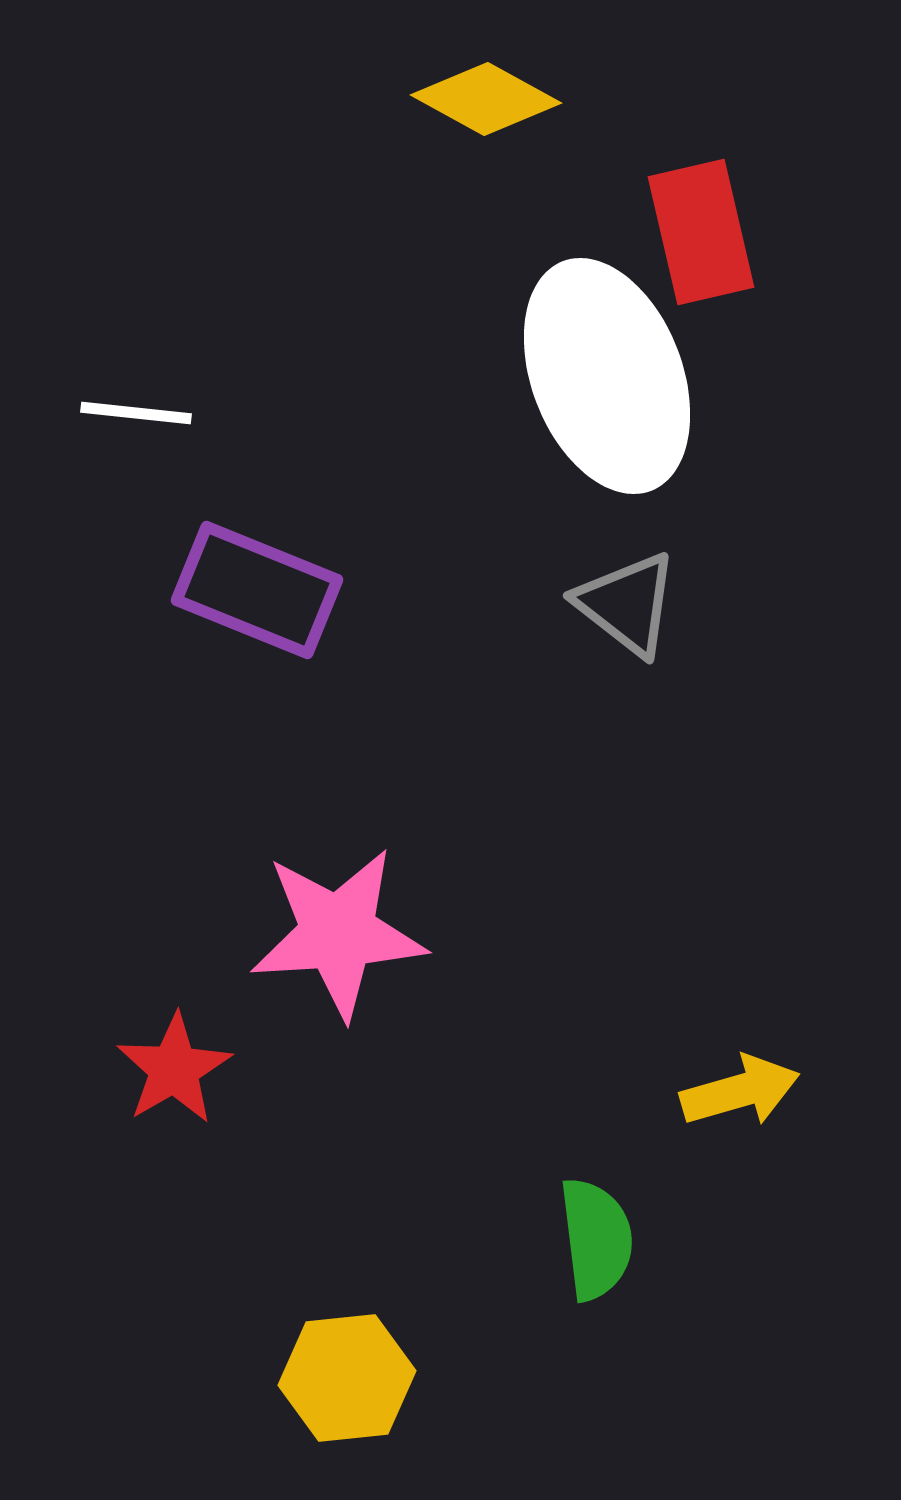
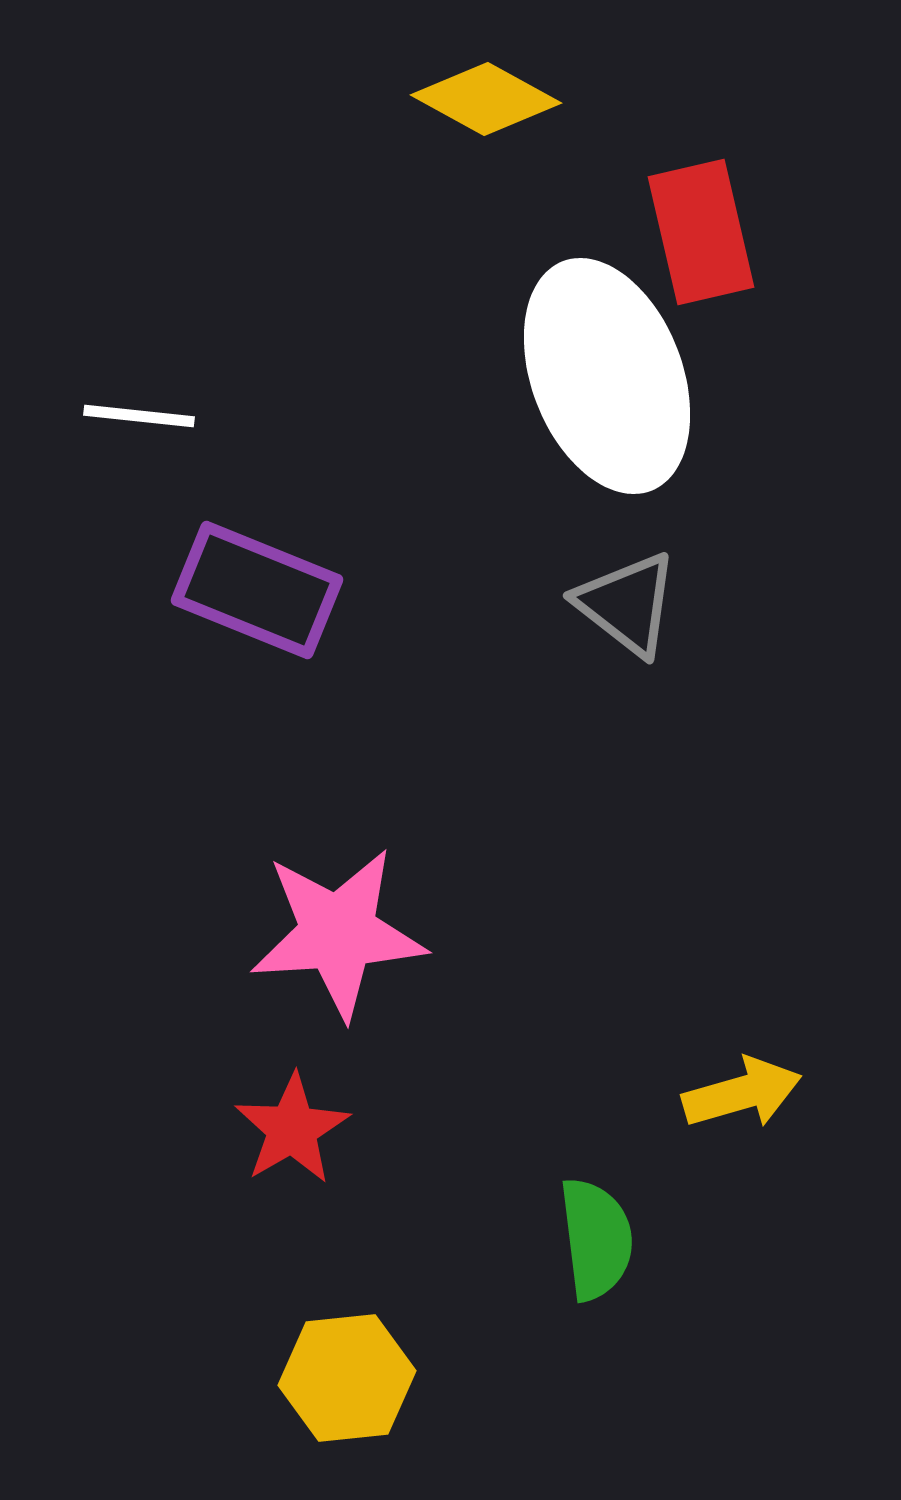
white line: moved 3 px right, 3 px down
red star: moved 118 px right, 60 px down
yellow arrow: moved 2 px right, 2 px down
